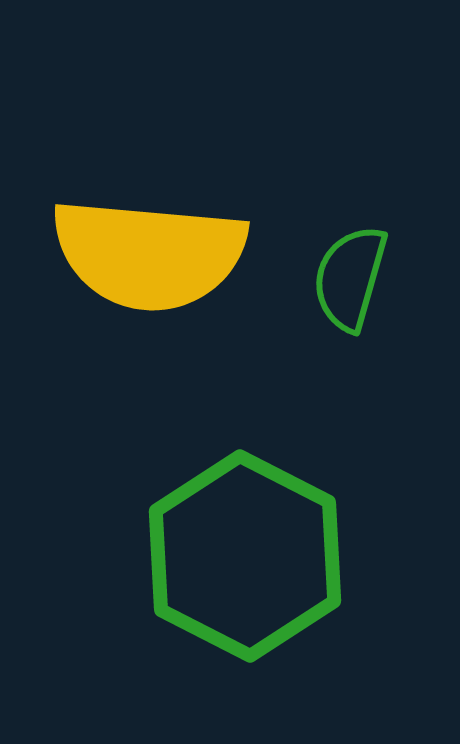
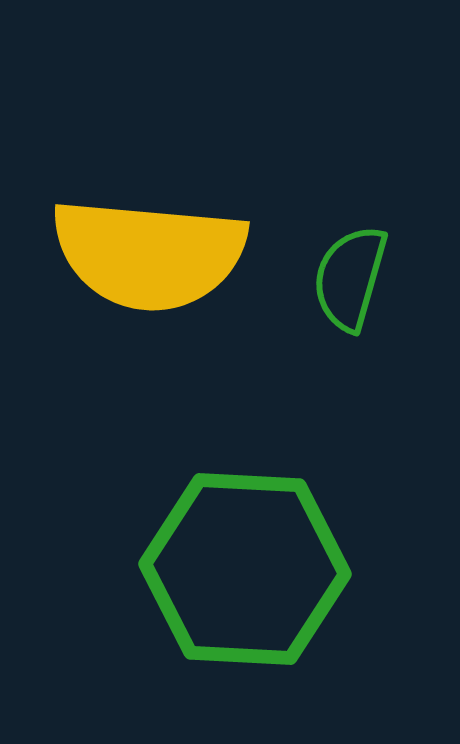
green hexagon: moved 13 px down; rotated 24 degrees counterclockwise
